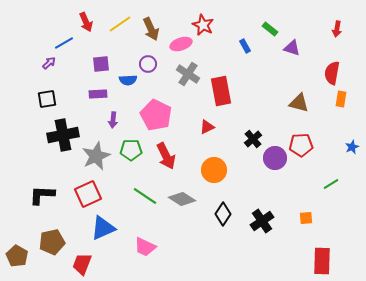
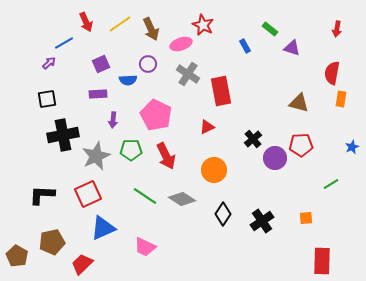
purple square at (101, 64): rotated 18 degrees counterclockwise
red trapezoid at (82, 264): rotated 25 degrees clockwise
